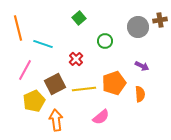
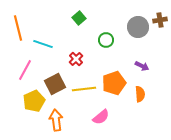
green circle: moved 1 px right, 1 px up
